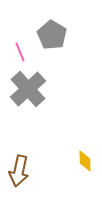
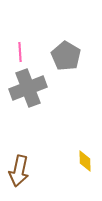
gray pentagon: moved 14 px right, 21 px down
pink line: rotated 18 degrees clockwise
gray cross: moved 1 px up; rotated 21 degrees clockwise
